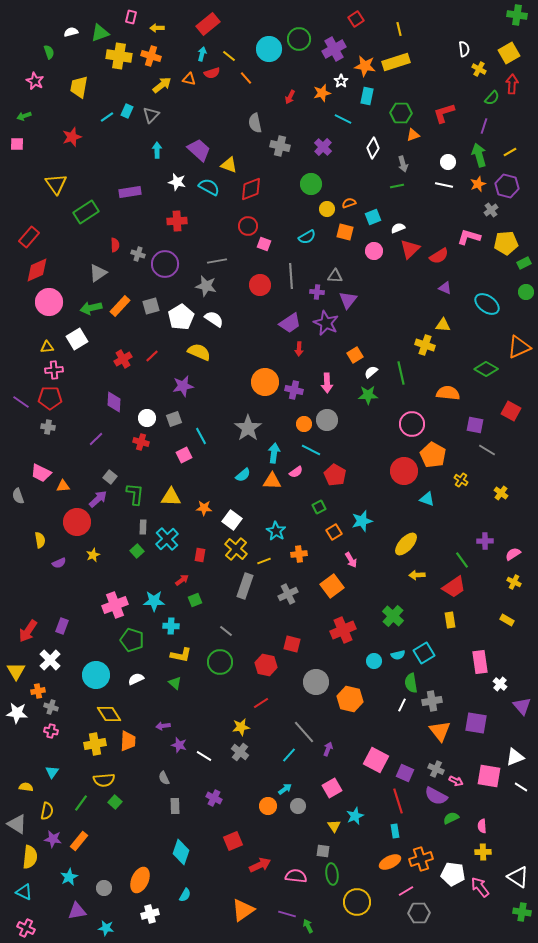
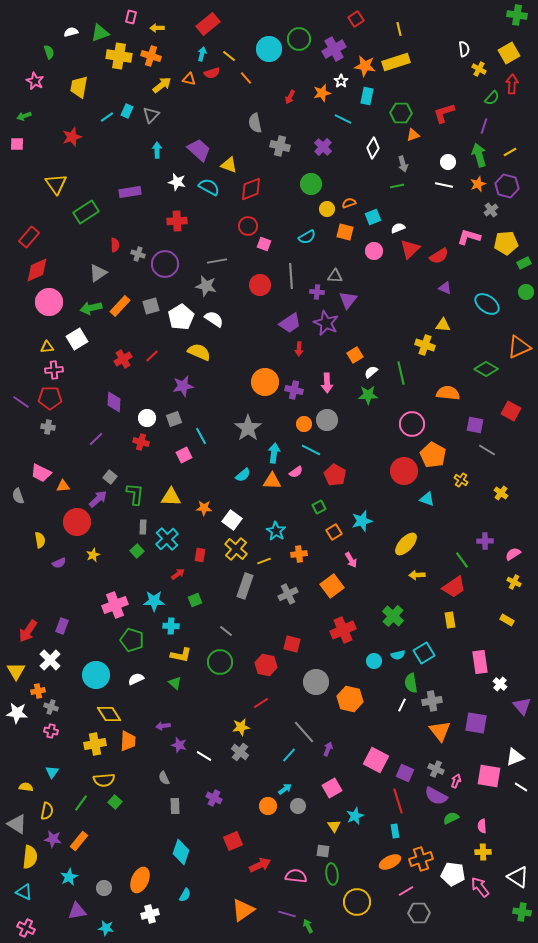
red arrow at (182, 580): moved 4 px left, 6 px up
pink arrow at (456, 781): rotated 96 degrees counterclockwise
